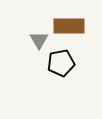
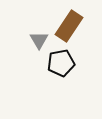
brown rectangle: rotated 56 degrees counterclockwise
